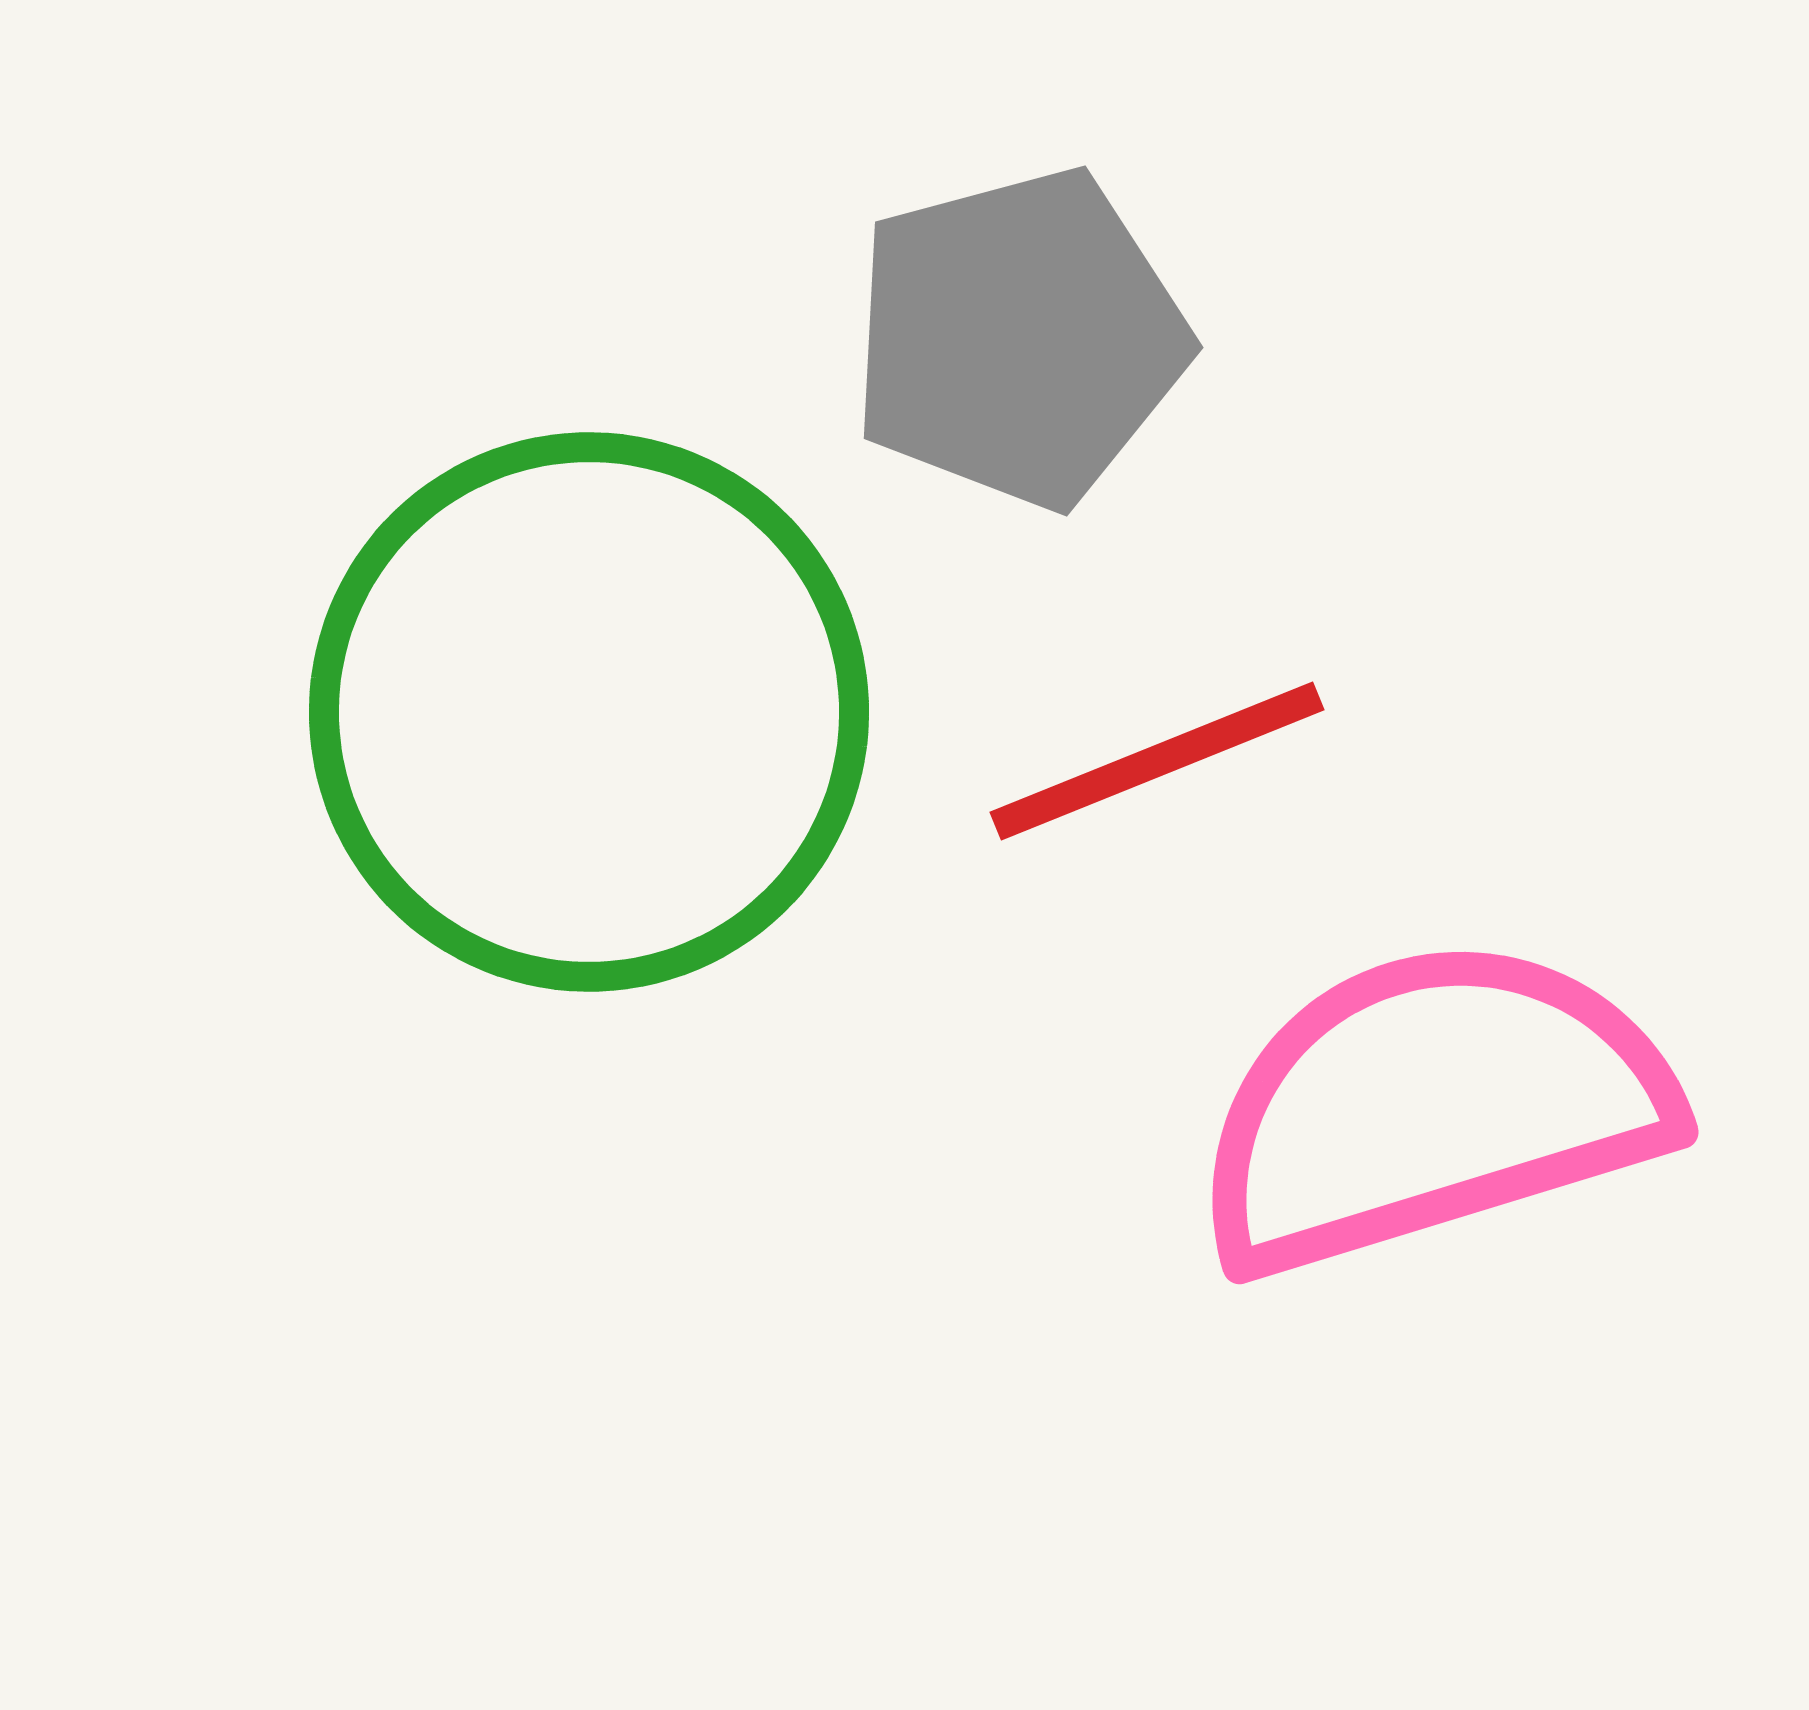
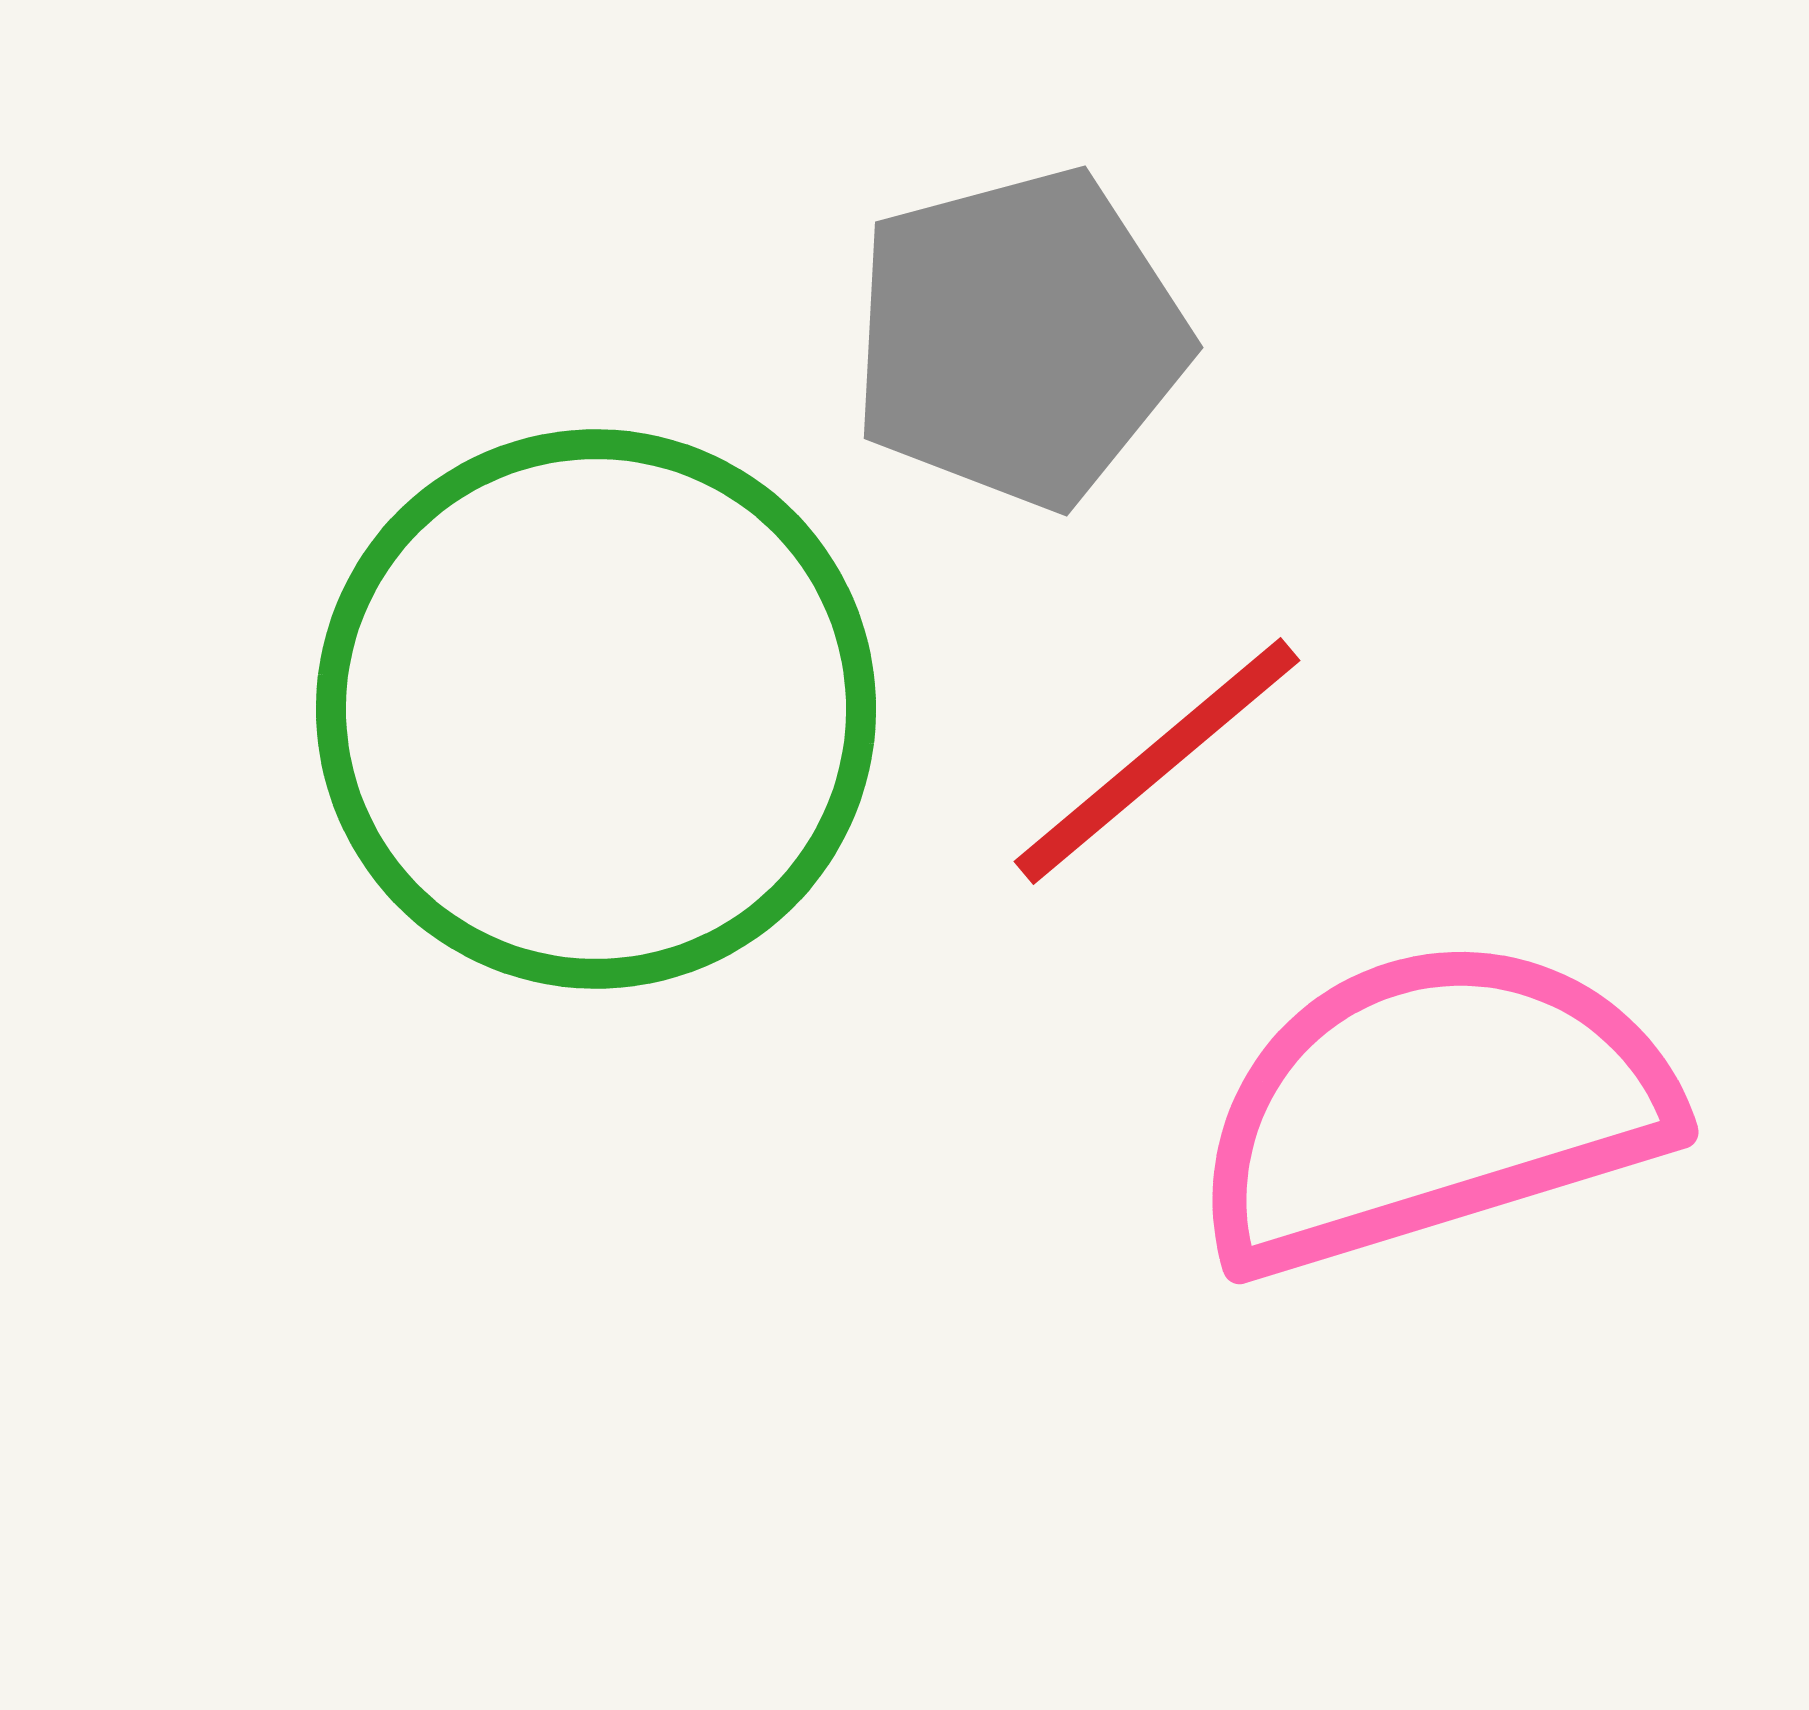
green circle: moved 7 px right, 3 px up
red line: rotated 18 degrees counterclockwise
